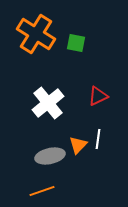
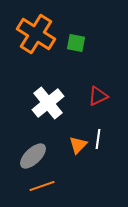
gray ellipse: moved 17 px left; rotated 32 degrees counterclockwise
orange line: moved 5 px up
